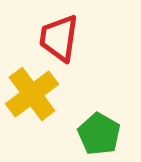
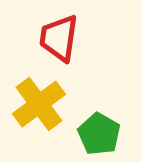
yellow cross: moved 7 px right, 10 px down
